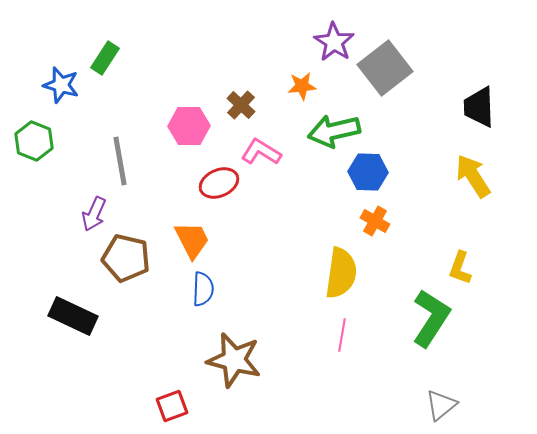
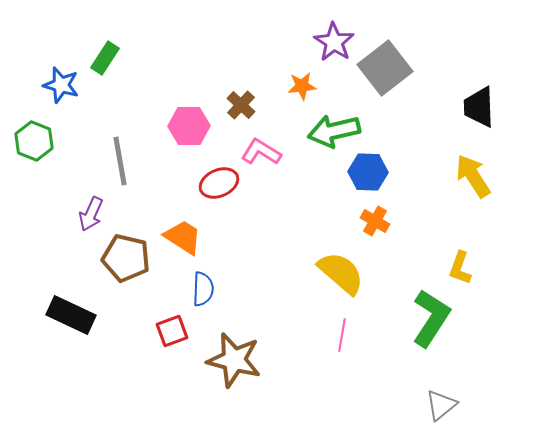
purple arrow: moved 3 px left
orange trapezoid: moved 9 px left, 3 px up; rotated 30 degrees counterclockwise
yellow semicircle: rotated 57 degrees counterclockwise
black rectangle: moved 2 px left, 1 px up
red square: moved 75 px up
